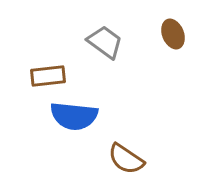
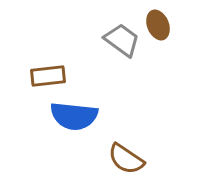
brown ellipse: moved 15 px left, 9 px up
gray trapezoid: moved 17 px right, 2 px up
